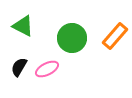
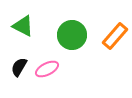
green circle: moved 3 px up
